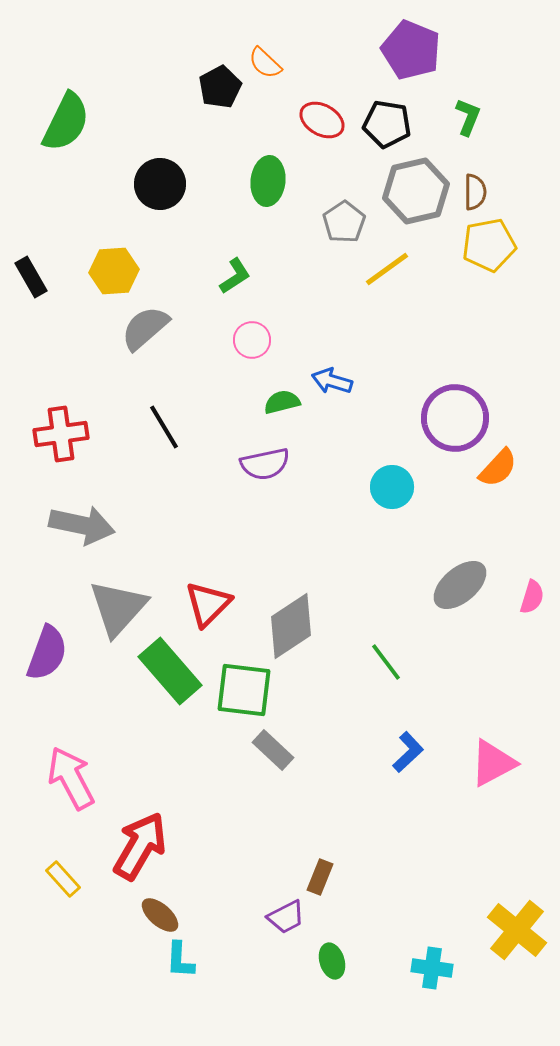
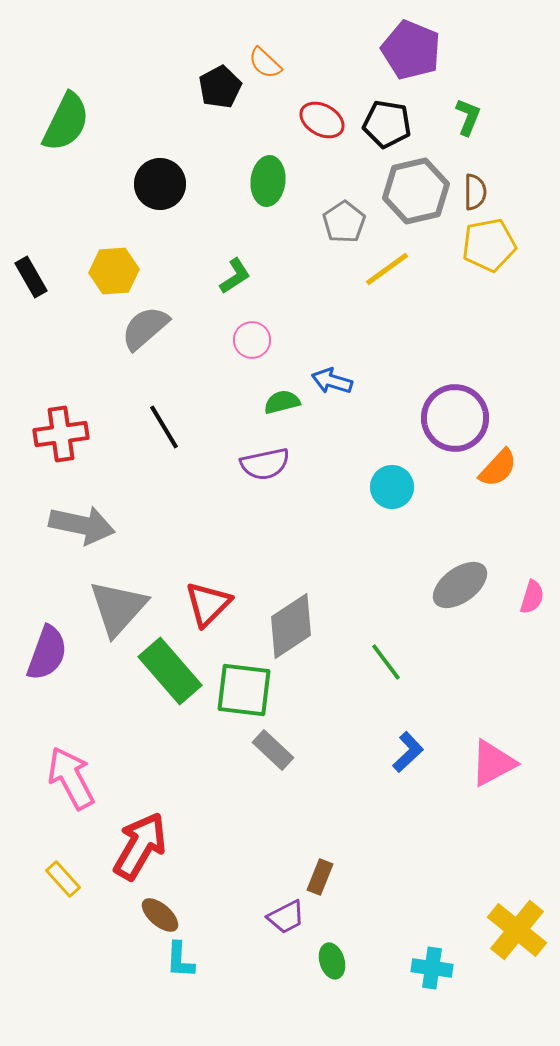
gray ellipse at (460, 585): rotated 4 degrees clockwise
